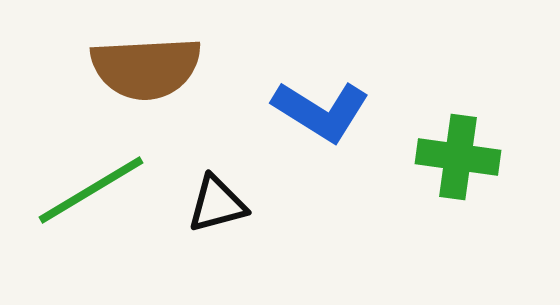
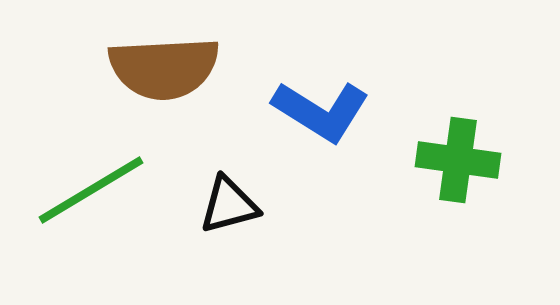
brown semicircle: moved 18 px right
green cross: moved 3 px down
black triangle: moved 12 px right, 1 px down
